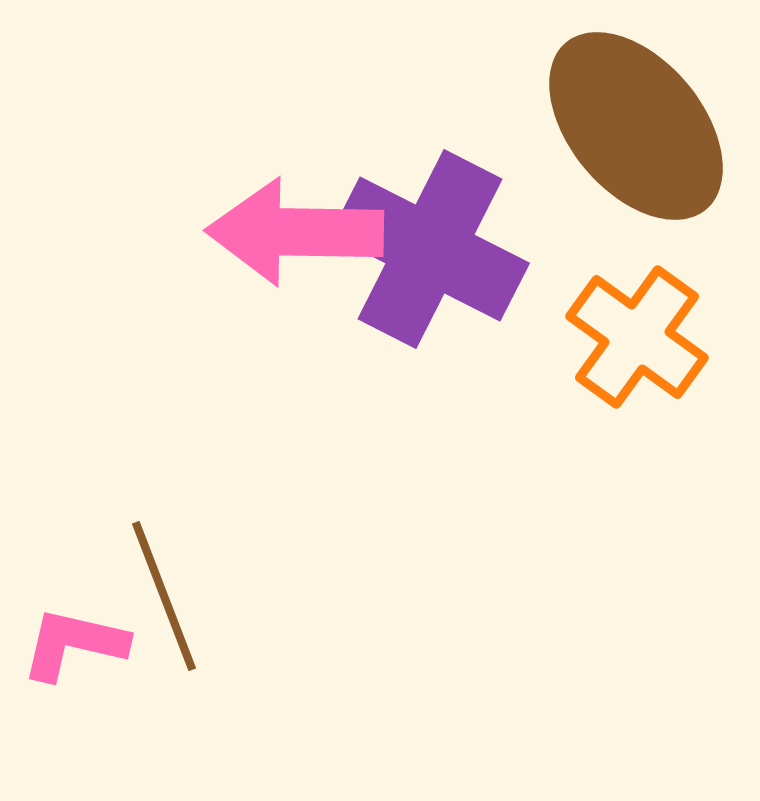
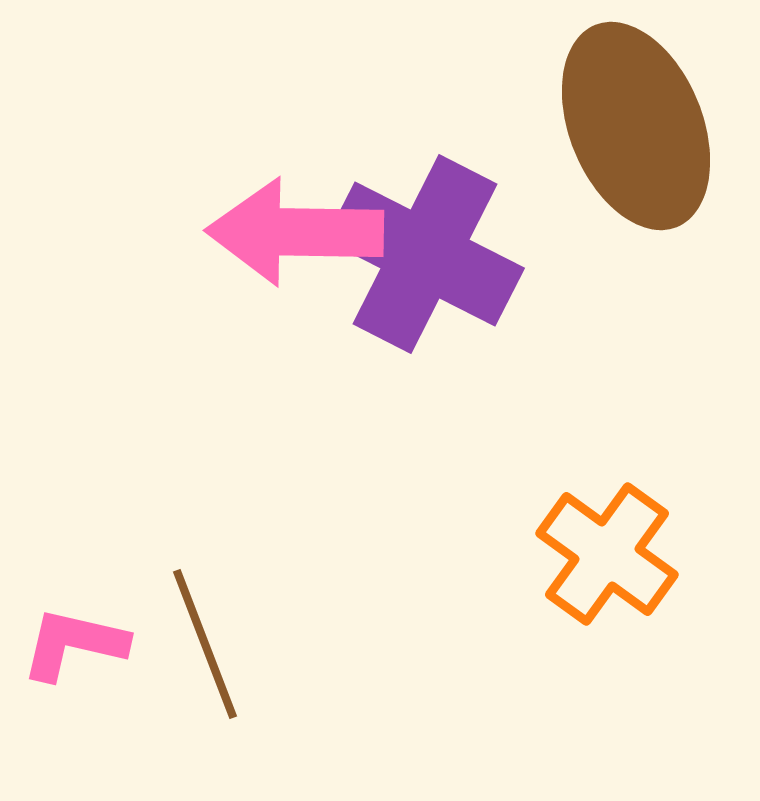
brown ellipse: rotated 18 degrees clockwise
purple cross: moved 5 px left, 5 px down
orange cross: moved 30 px left, 217 px down
brown line: moved 41 px right, 48 px down
